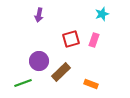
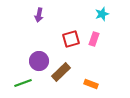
pink rectangle: moved 1 px up
